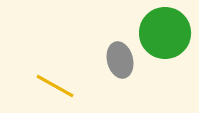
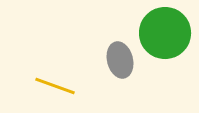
yellow line: rotated 9 degrees counterclockwise
